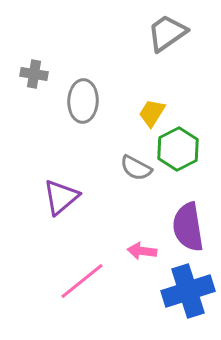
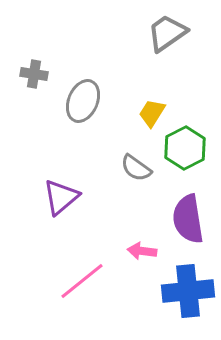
gray ellipse: rotated 21 degrees clockwise
green hexagon: moved 7 px right, 1 px up
gray semicircle: rotated 8 degrees clockwise
purple semicircle: moved 8 px up
blue cross: rotated 12 degrees clockwise
